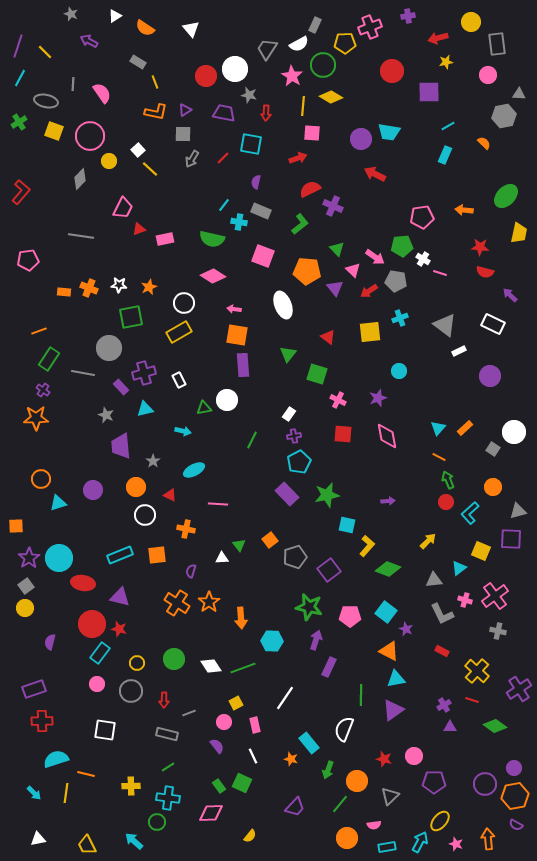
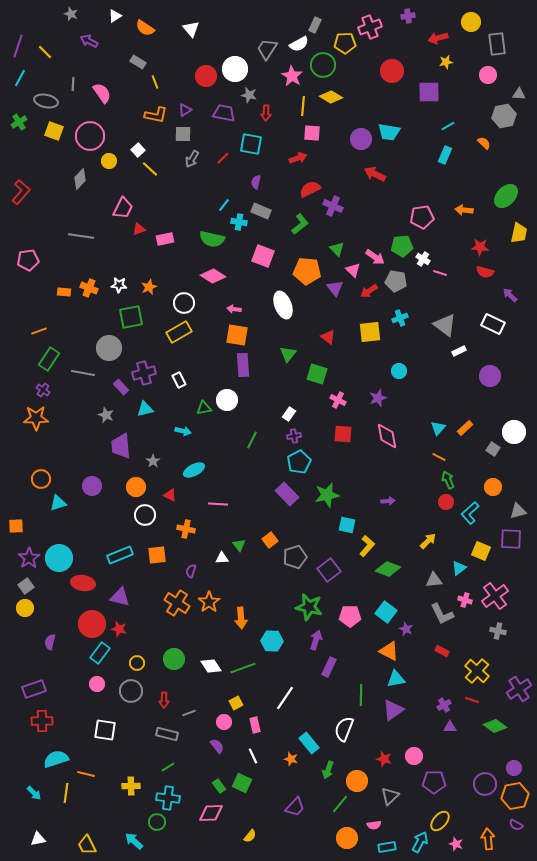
orange L-shape at (156, 112): moved 3 px down
purple circle at (93, 490): moved 1 px left, 4 px up
